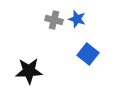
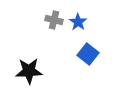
blue star: moved 1 px right, 3 px down; rotated 18 degrees clockwise
